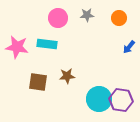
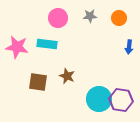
gray star: moved 3 px right, 1 px down
blue arrow: rotated 32 degrees counterclockwise
brown star: rotated 28 degrees clockwise
